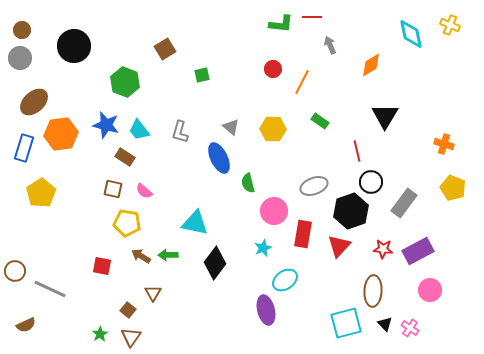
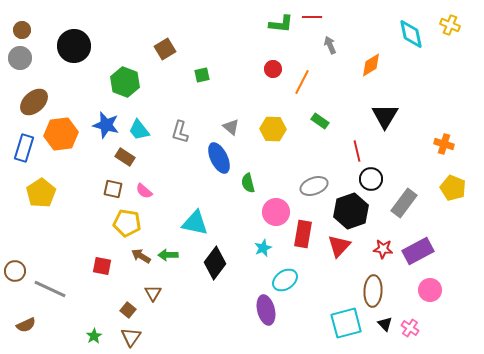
black circle at (371, 182): moved 3 px up
pink circle at (274, 211): moved 2 px right, 1 px down
green star at (100, 334): moved 6 px left, 2 px down
